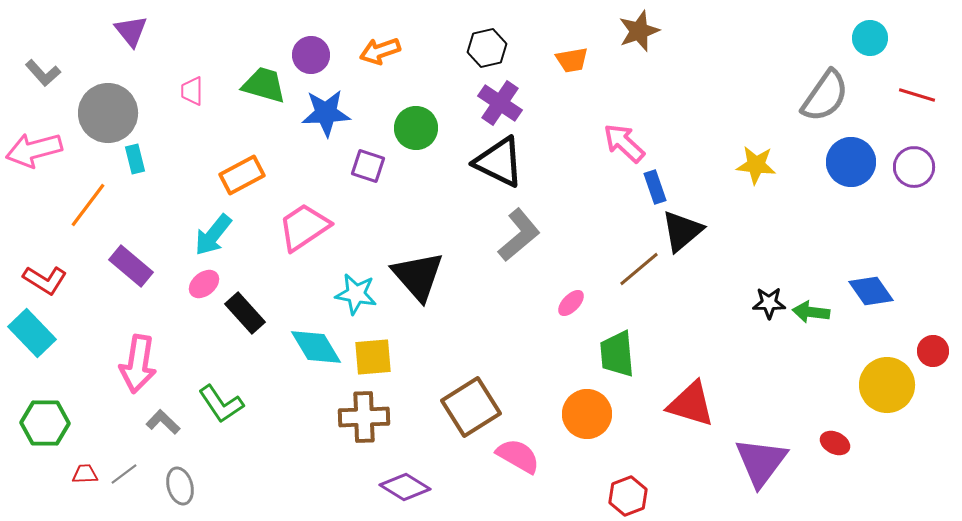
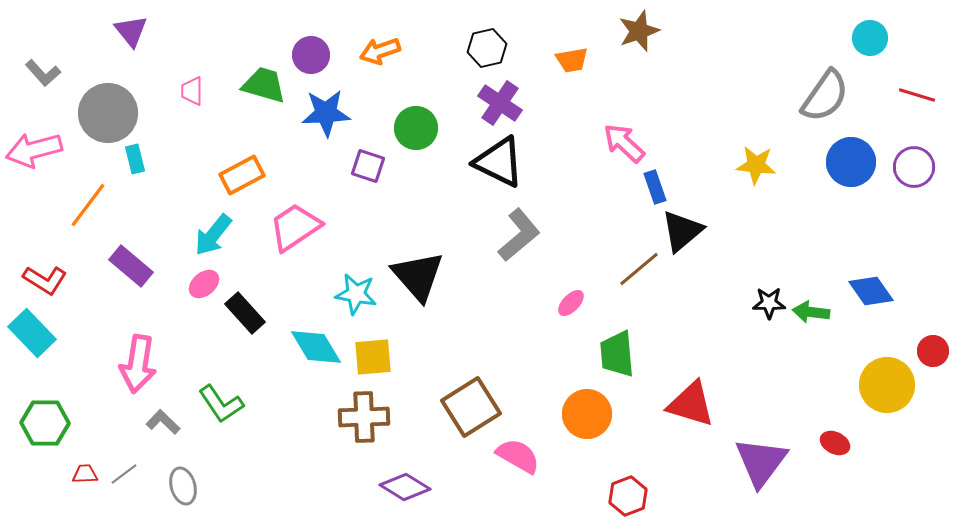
pink trapezoid at (304, 227): moved 9 px left
gray ellipse at (180, 486): moved 3 px right
